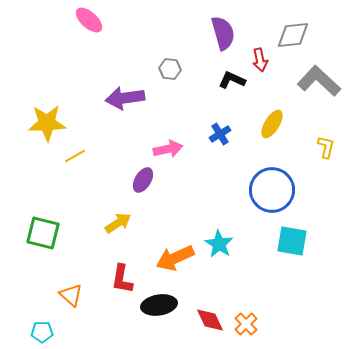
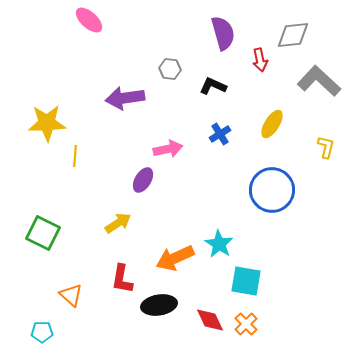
black L-shape: moved 19 px left, 6 px down
yellow line: rotated 55 degrees counterclockwise
green square: rotated 12 degrees clockwise
cyan square: moved 46 px left, 40 px down
